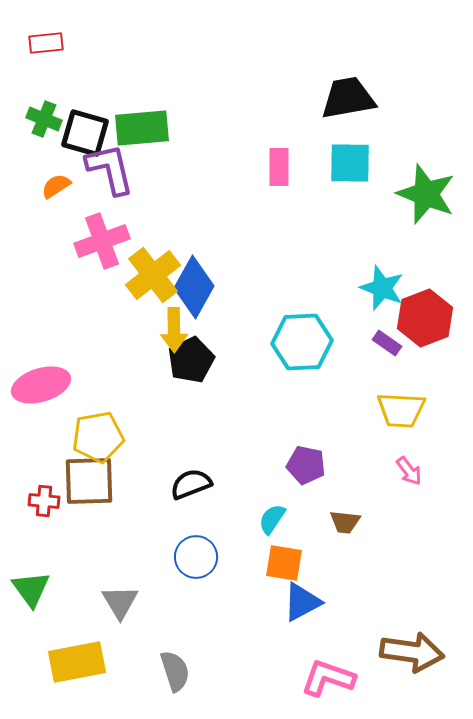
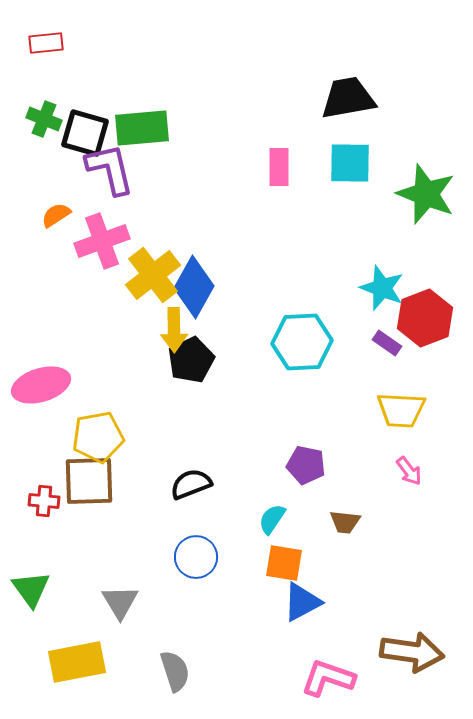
orange semicircle: moved 29 px down
